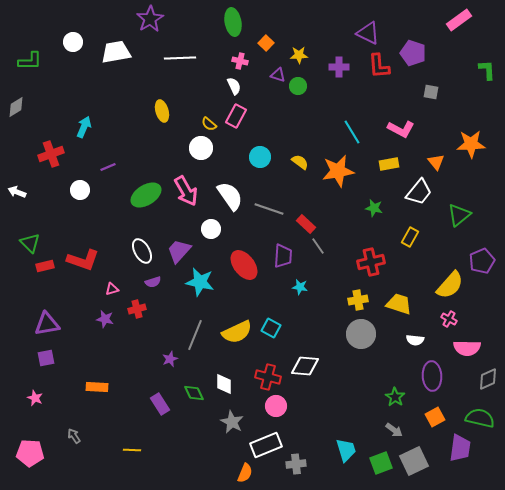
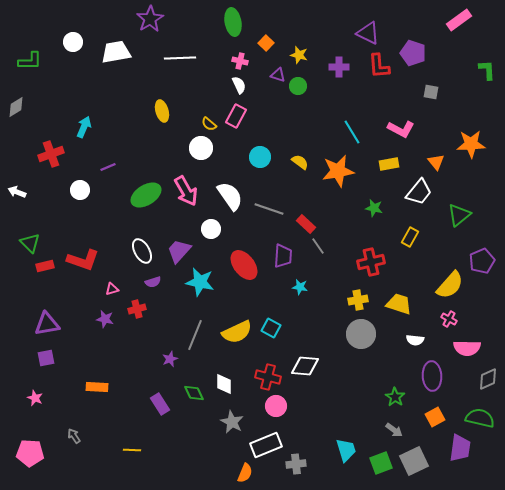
yellow star at (299, 55): rotated 18 degrees clockwise
white semicircle at (234, 86): moved 5 px right, 1 px up
